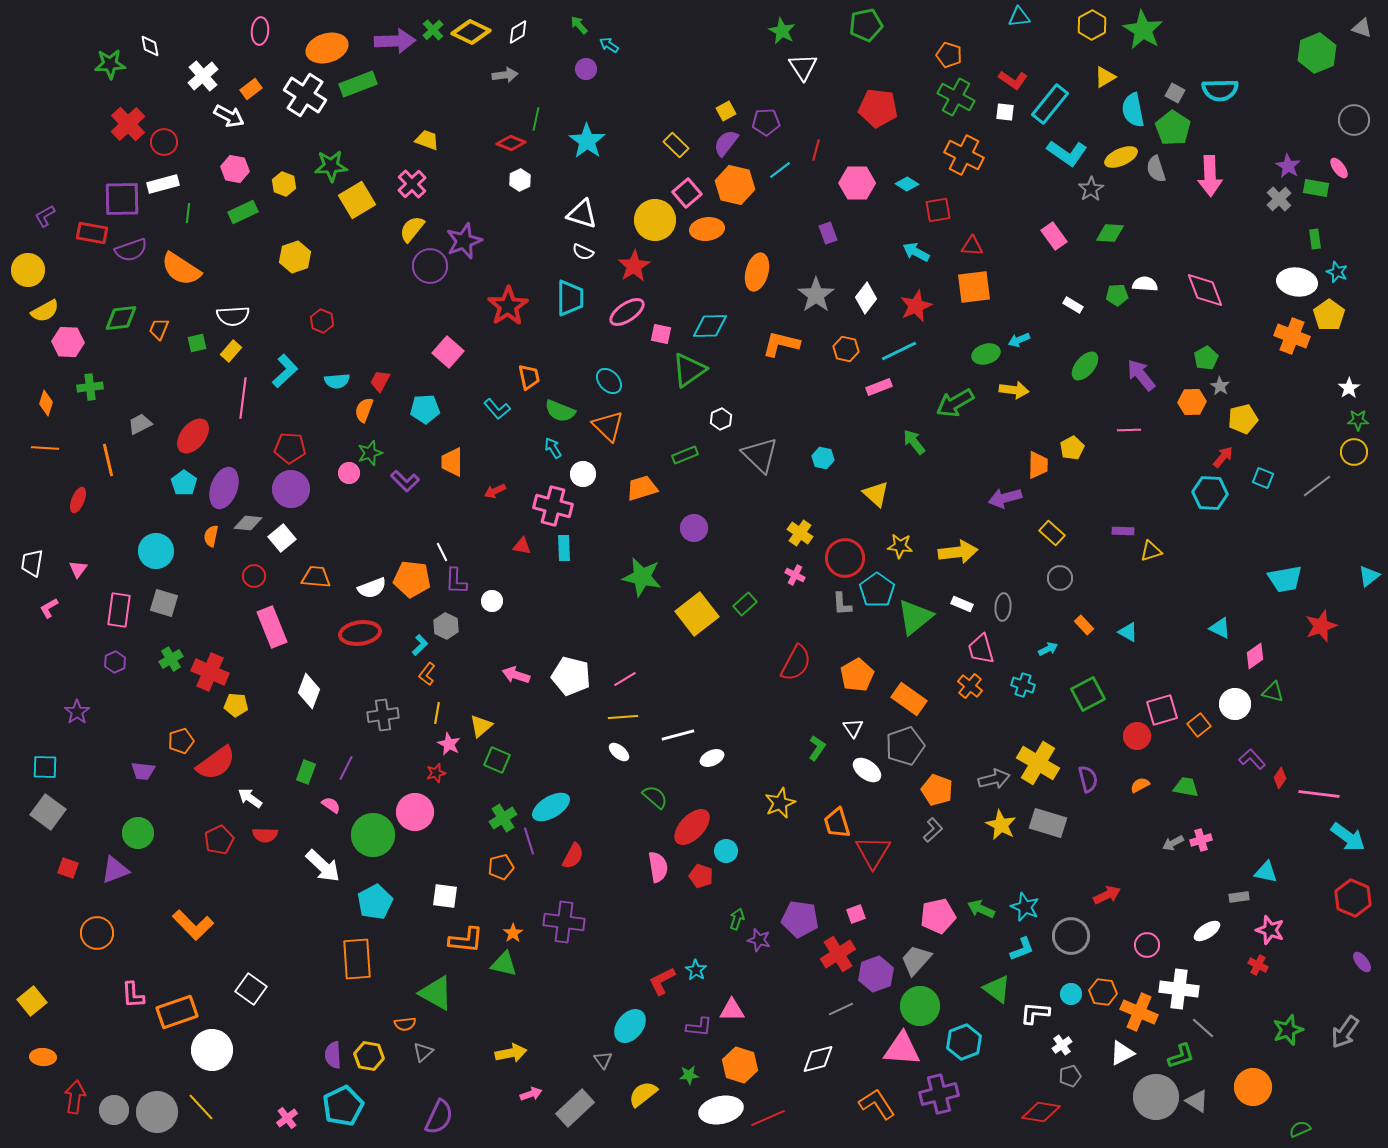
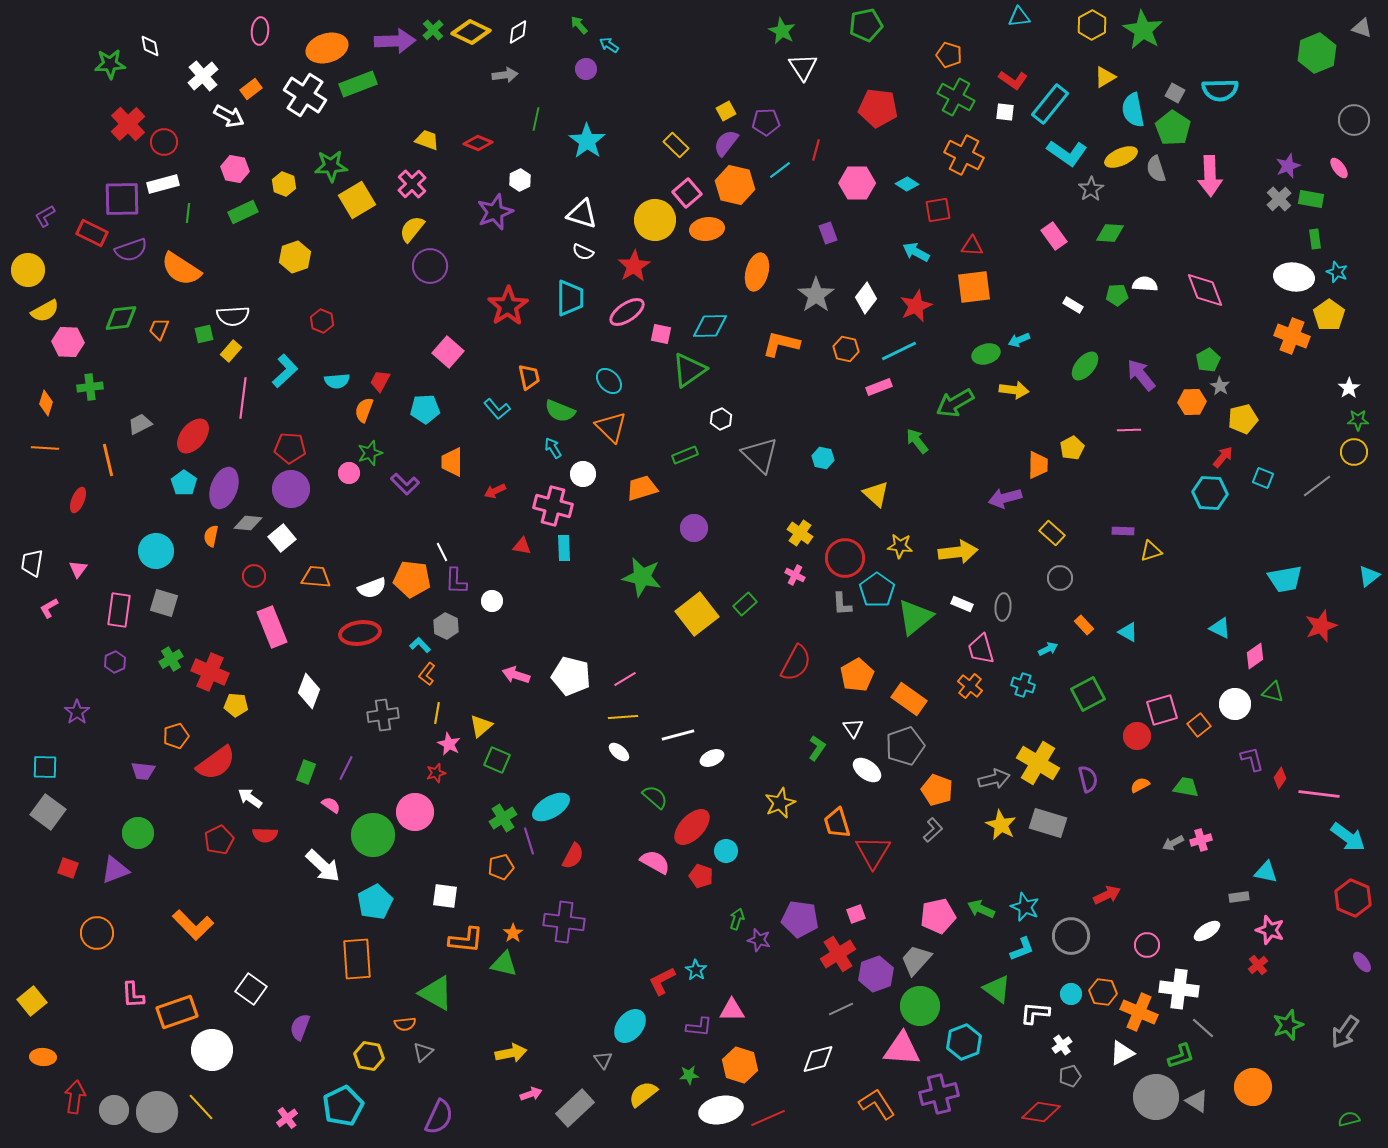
red diamond at (511, 143): moved 33 px left
purple star at (1288, 166): rotated 20 degrees clockwise
green rectangle at (1316, 188): moved 5 px left, 11 px down
red rectangle at (92, 233): rotated 16 degrees clockwise
purple star at (464, 241): moved 31 px right, 29 px up
white ellipse at (1297, 282): moved 3 px left, 5 px up
green square at (197, 343): moved 7 px right, 9 px up
green pentagon at (1206, 358): moved 2 px right, 2 px down
orange triangle at (608, 426): moved 3 px right, 1 px down
green arrow at (914, 442): moved 3 px right, 1 px up
purple L-shape at (405, 481): moved 3 px down
cyan L-shape at (420, 645): rotated 90 degrees counterclockwise
orange pentagon at (181, 741): moved 5 px left, 5 px up
purple L-shape at (1252, 759): rotated 28 degrees clockwise
pink semicircle at (658, 867): moved 3 px left, 5 px up; rotated 52 degrees counterclockwise
red cross at (1258, 965): rotated 24 degrees clockwise
green star at (1288, 1030): moved 5 px up
purple semicircle at (333, 1055): moved 33 px left, 28 px up; rotated 24 degrees clockwise
green semicircle at (1300, 1129): moved 49 px right, 10 px up; rotated 10 degrees clockwise
